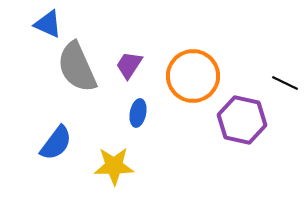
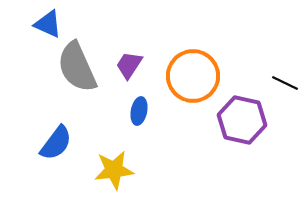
blue ellipse: moved 1 px right, 2 px up
yellow star: moved 4 px down; rotated 6 degrees counterclockwise
